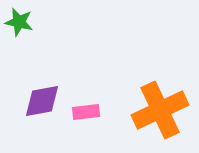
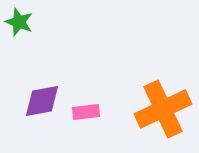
green star: rotated 8 degrees clockwise
orange cross: moved 3 px right, 1 px up
